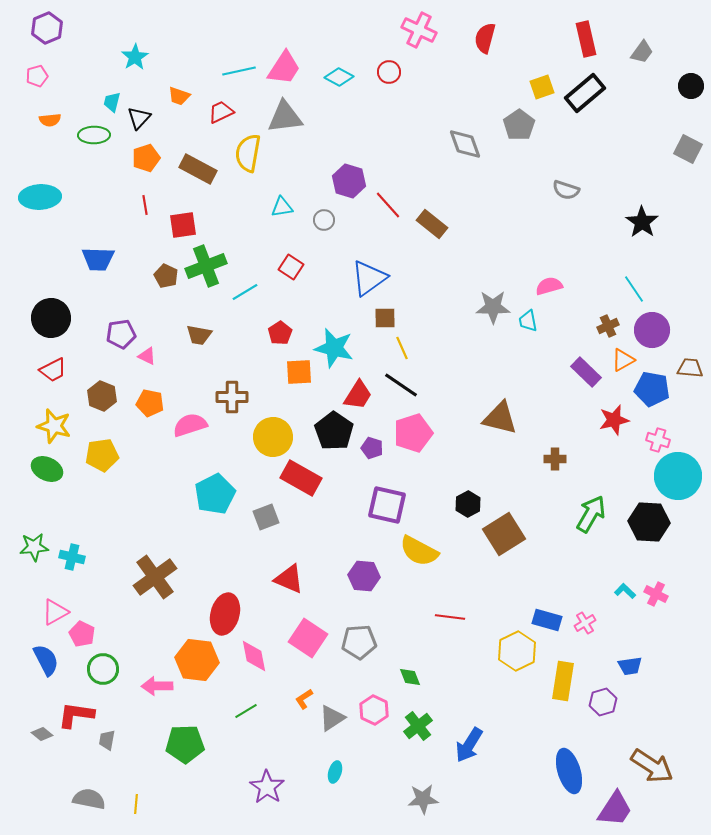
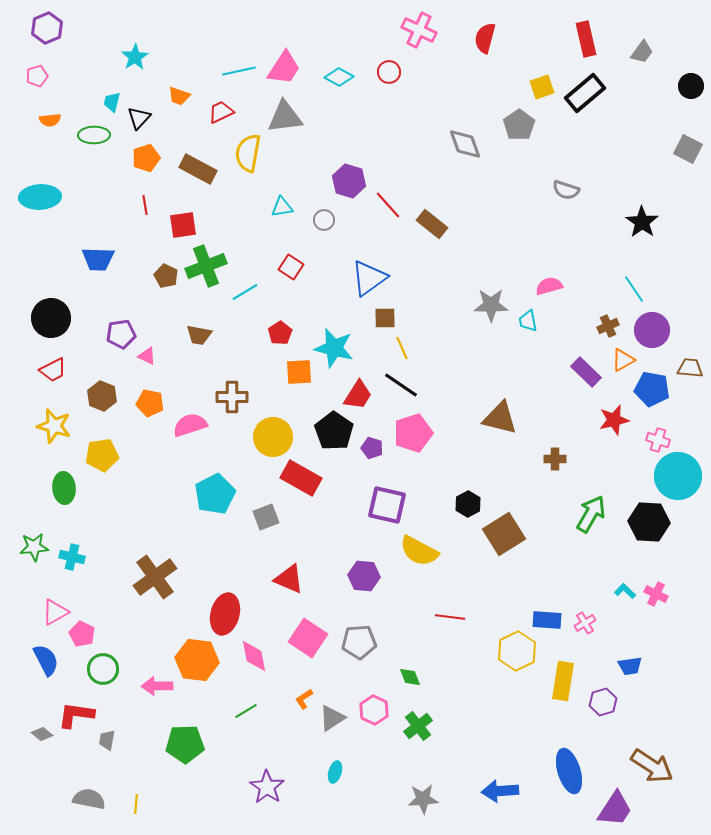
gray star at (493, 307): moved 2 px left, 2 px up
green ellipse at (47, 469): moved 17 px right, 19 px down; rotated 60 degrees clockwise
blue rectangle at (547, 620): rotated 12 degrees counterclockwise
blue arrow at (469, 745): moved 31 px right, 46 px down; rotated 54 degrees clockwise
